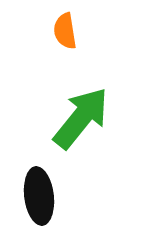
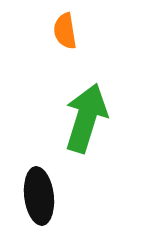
green arrow: moved 5 px right; rotated 22 degrees counterclockwise
